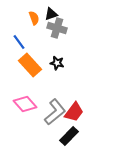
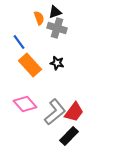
black triangle: moved 4 px right, 2 px up
orange semicircle: moved 5 px right
